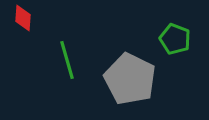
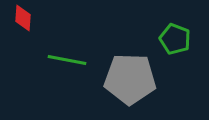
green line: rotated 63 degrees counterclockwise
gray pentagon: rotated 24 degrees counterclockwise
